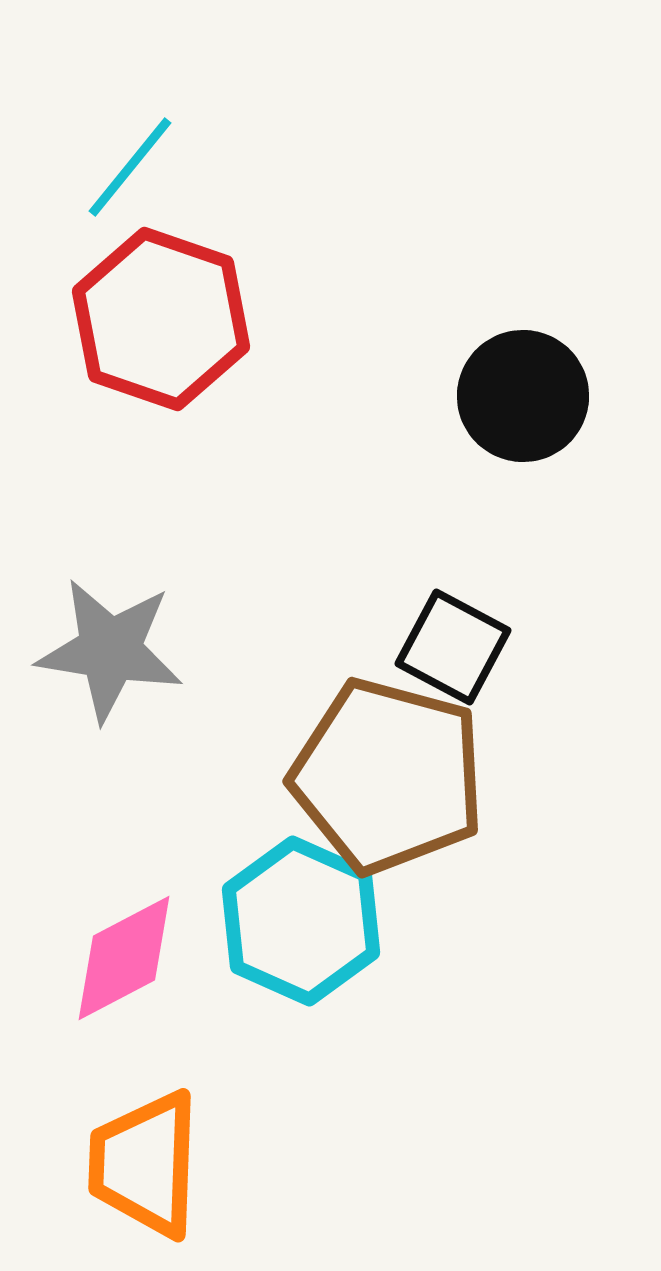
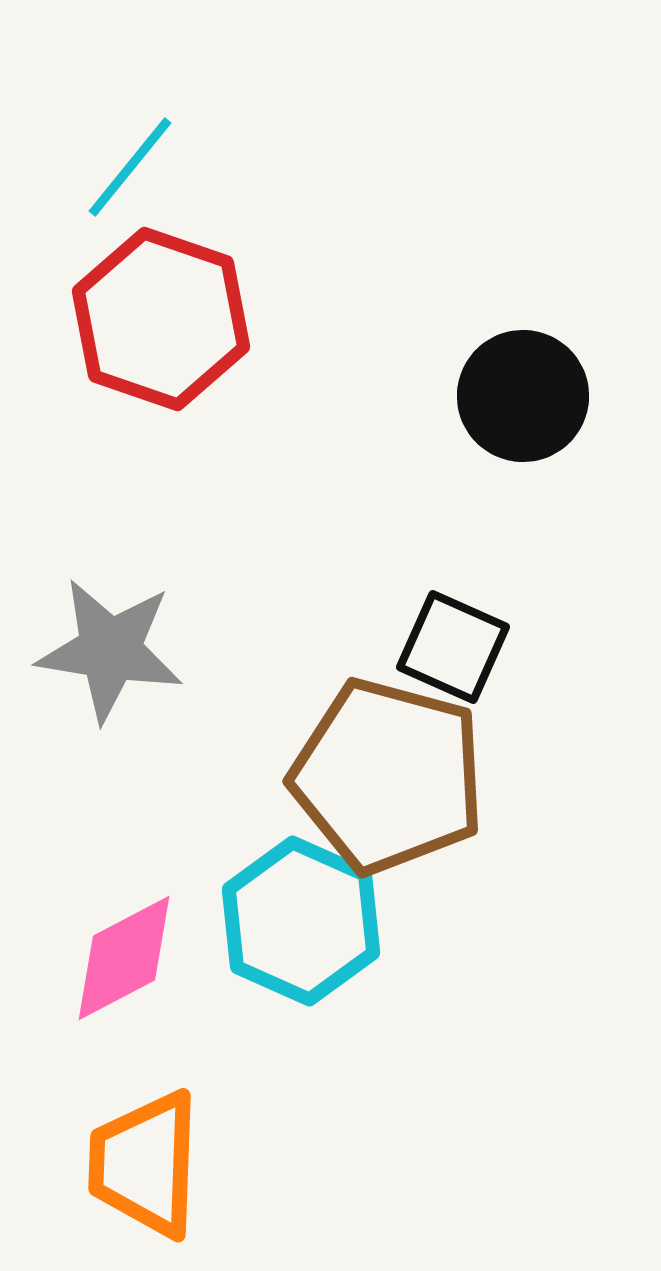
black square: rotated 4 degrees counterclockwise
